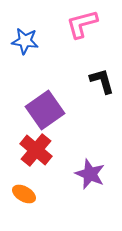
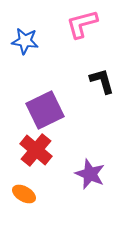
purple square: rotated 9 degrees clockwise
